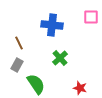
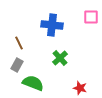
green semicircle: moved 3 px left, 1 px up; rotated 35 degrees counterclockwise
